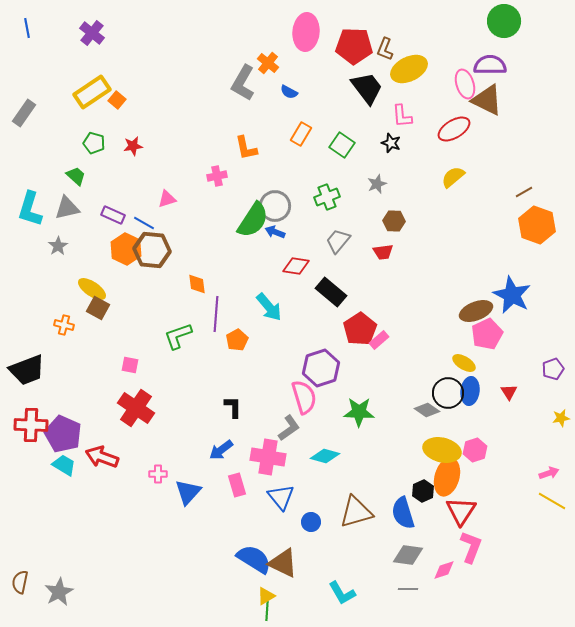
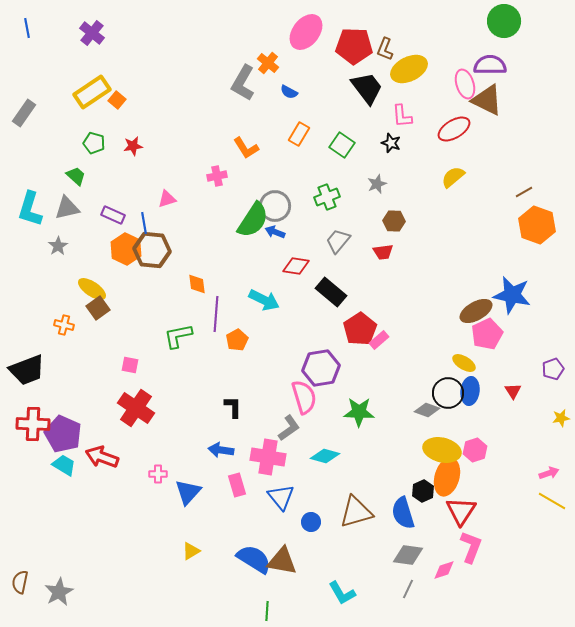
pink ellipse at (306, 32): rotated 33 degrees clockwise
orange rectangle at (301, 134): moved 2 px left
orange L-shape at (246, 148): rotated 20 degrees counterclockwise
blue line at (144, 223): rotated 50 degrees clockwise
blue star at (512, 295): rotated 15 degrees counterclockwise
cyan arrow at (269, 307): moved 5 px left, 7 px up; rotated 24 degrees counterclockwise
brown square at (98, 308): rotated 25 degrees clockwise
brown ellipse at (476, 311): rotated 8 degrees counterclockwise
green L-shape at (178, 336): rotated 8 degrees clockwise
purple hexagon at (321, 368): rotated 9 degrees clockwise
red triangle at (509, 392): moved 4 px right, 1 px up
gray diamond at (427, 410): rotated 15 degrees counterclockwise
red cross at (31, 425): moved 2 px right, 1 px up
blue arrow at (221, 450): rotated 45 degrees clockwise
brown triangle at (283, 563): moved 1 px left, 2 px up; rotated 16 degrees counterclockwise
gray line at (408, 589): rotated 66 degrees counterclockwise
yellow triangle at (266, 596): moved 75 px left, 45 px up
